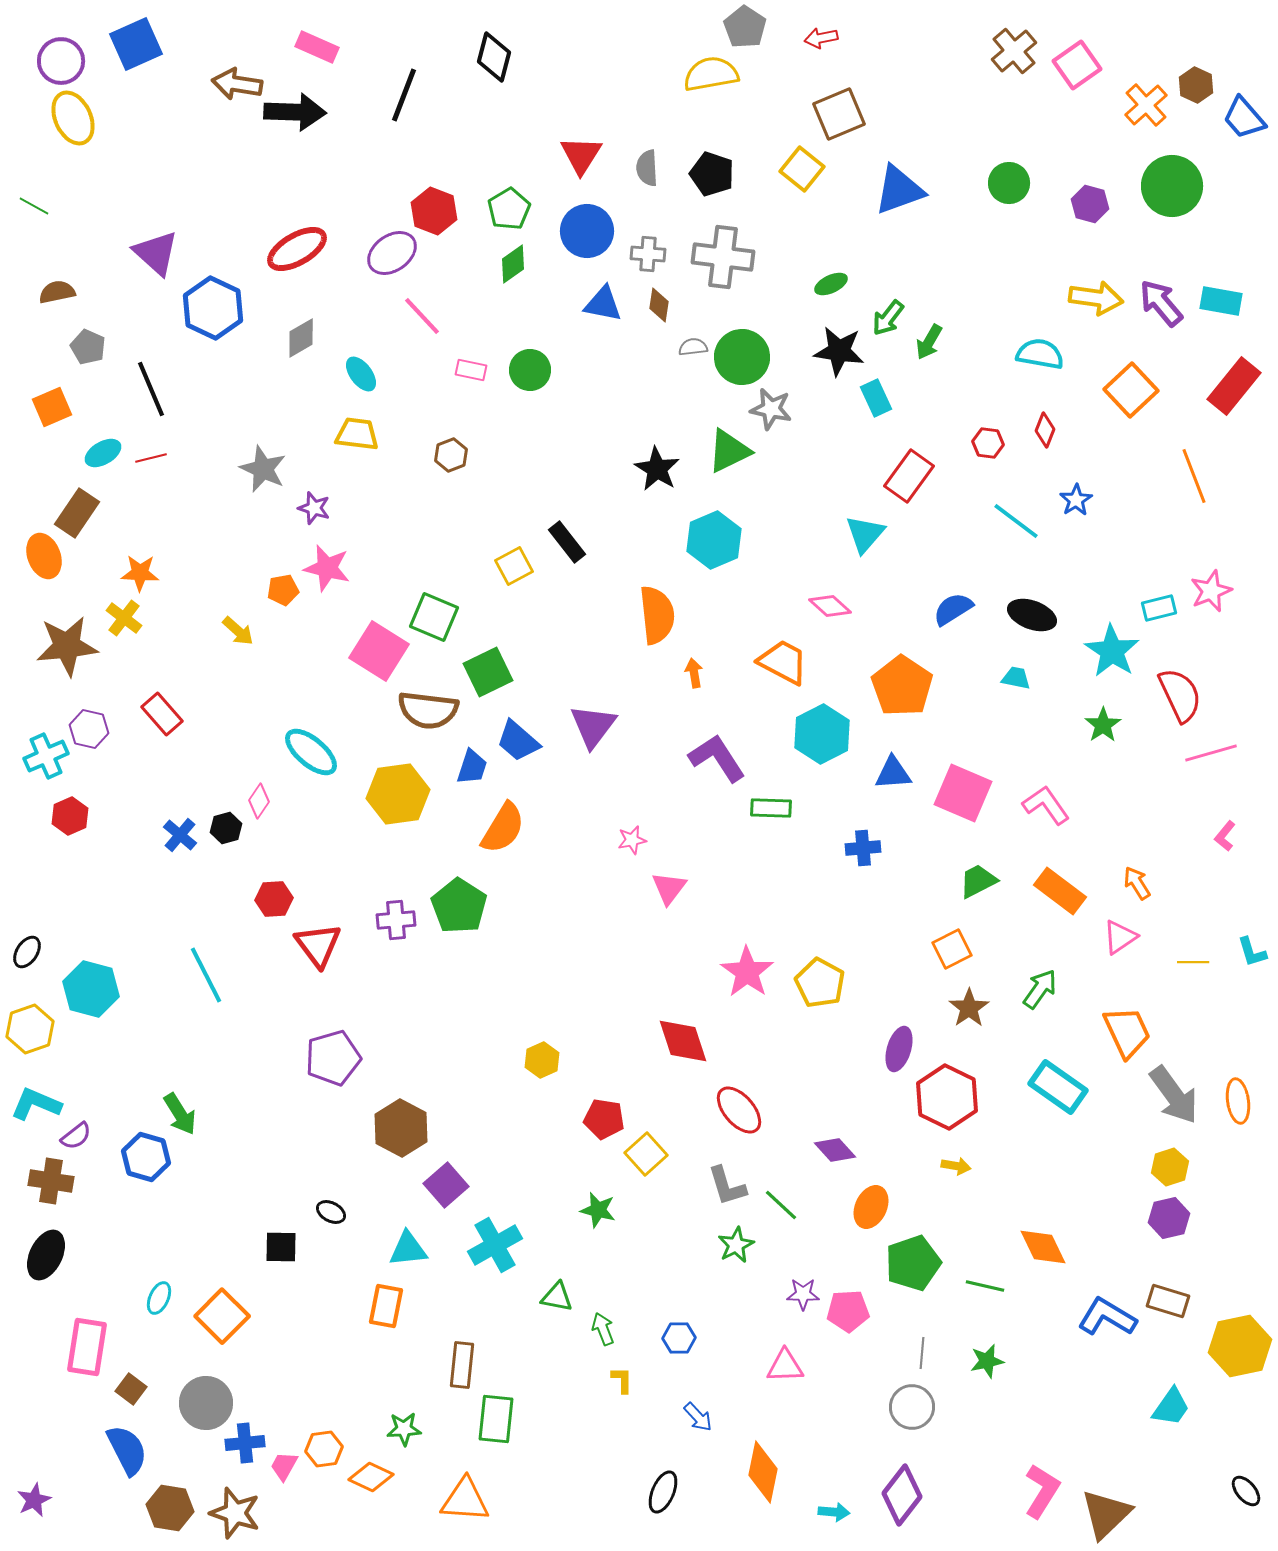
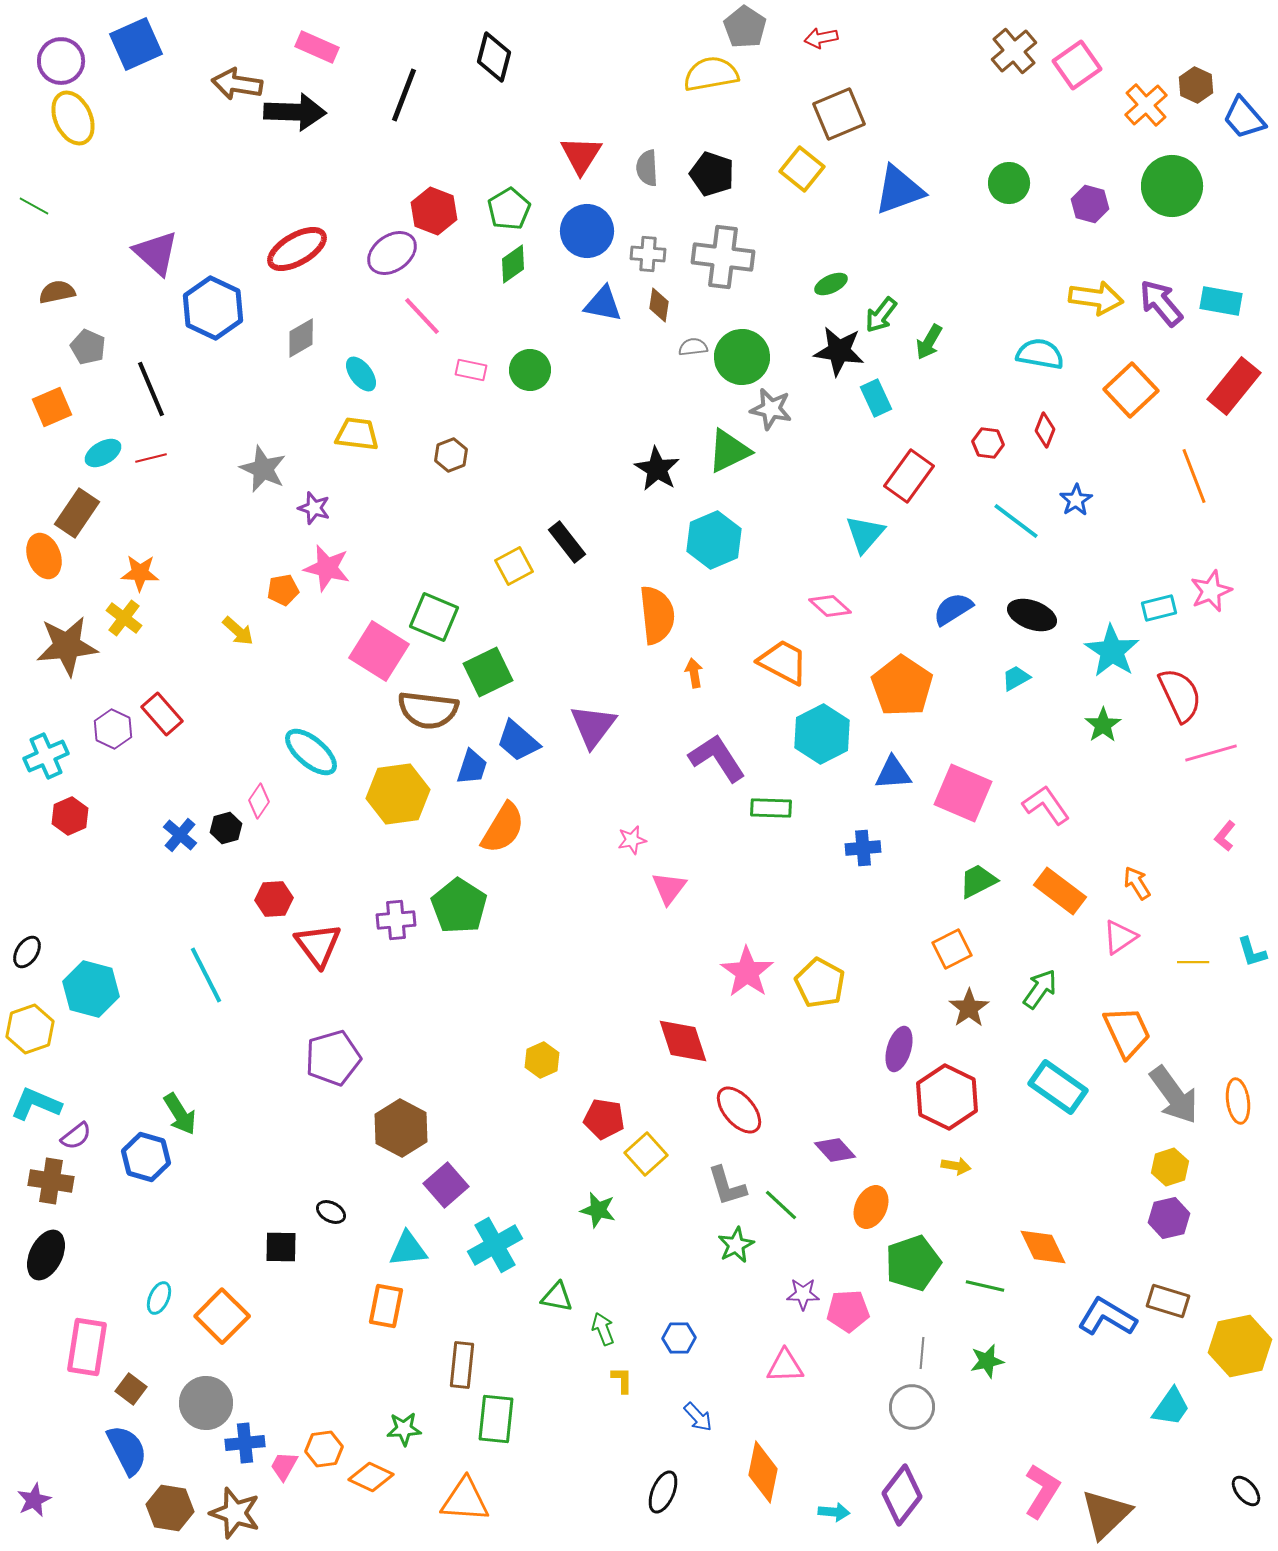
green arrow at (888, 318): moved 7 px left, 3 px up
cyan trapezoid at (1016, 678): rotated 40 degrees counterclockwise
purple hexagon at (89, 729): moved 24 px right; rotated 12 degrees clockwise
